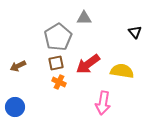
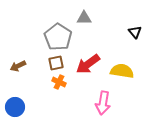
gray pentagon: rotated 8 degrees counterclockwise
